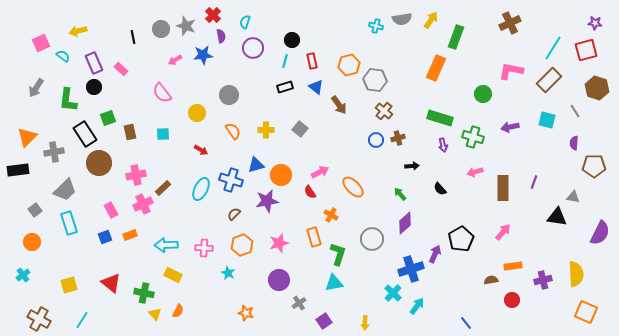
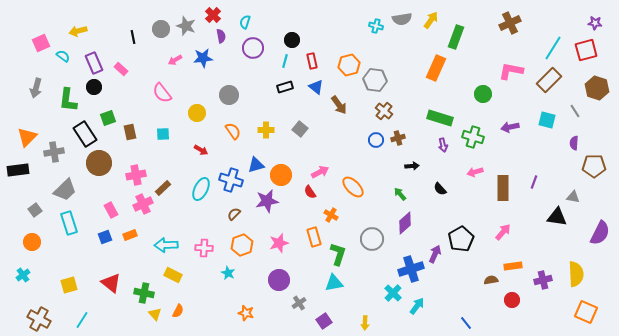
blue star at (203, 55): moved 3 px down
gray arrow at (36, 88): rotated 18 degrees counterclockwise
